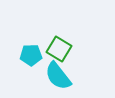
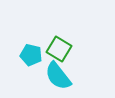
cyan pentagon: rotated 15 degrees clockwise
